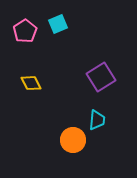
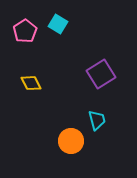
cyan square: rotated 36 degrees counterclockwise
purple square: moved 3 px up
cyan trapezoid: rotated 20 degrees counterclockwise
orange circle: moved 2 px left, 1 px down
